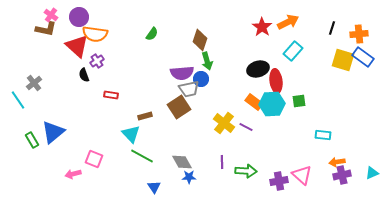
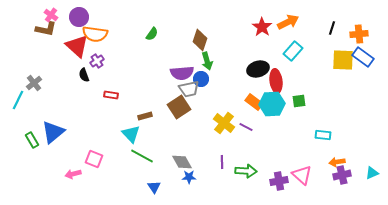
yellow square at (343, 60): rotated 15 degrees counterclockwise
cyan line at (18, 100): rotated 60 degrees clockwise
